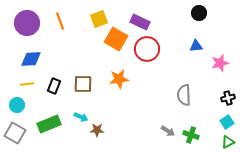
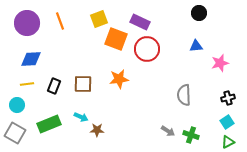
orange square: rotated 10 degrees counterclockwise
